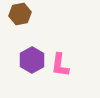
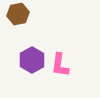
brown hexagon: moved 2 px left
